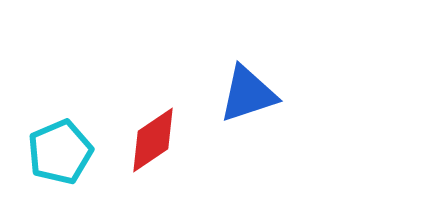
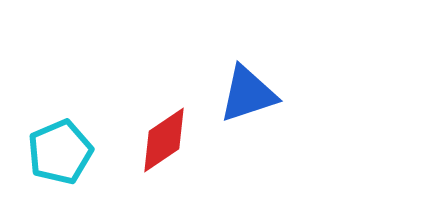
red diamond: moved 11 px right
